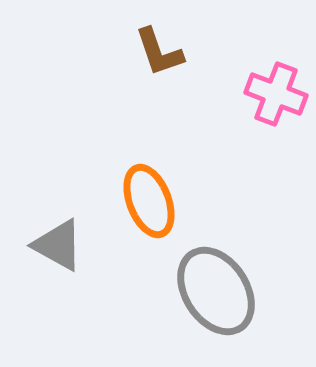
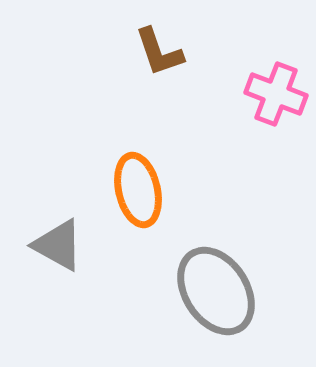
orange ellipse: moved 11 px left, 11 px up; rotated 8 degrees clockwise
